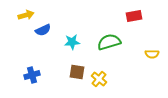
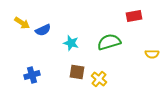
yellow arrow: moved 4 px left, 8 px down; rotated 49 degrees clockwise
cyan star: moved 1 px left, 1 px down; rotated 21 degrees clockwise
